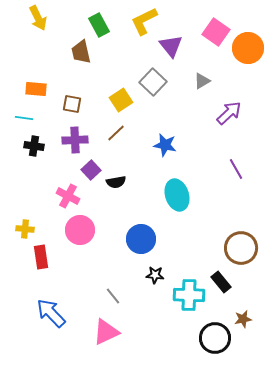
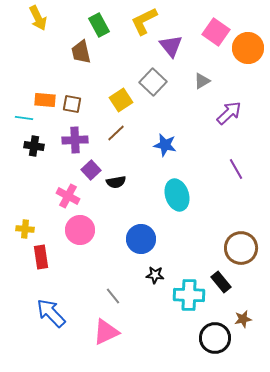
orange rectangle: moved 9 px right, 11 px down
